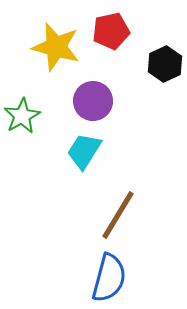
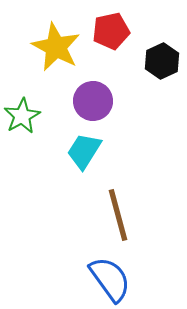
yellow star: rotated 12 degrees clockwise
black hexagon: moved 3 px left, 3 px up
brown line: rotated 46 degrees counterclockwise
blue semicircle: moved 1 px right, 1 px down; rotated 51 degrees counterclockwise
